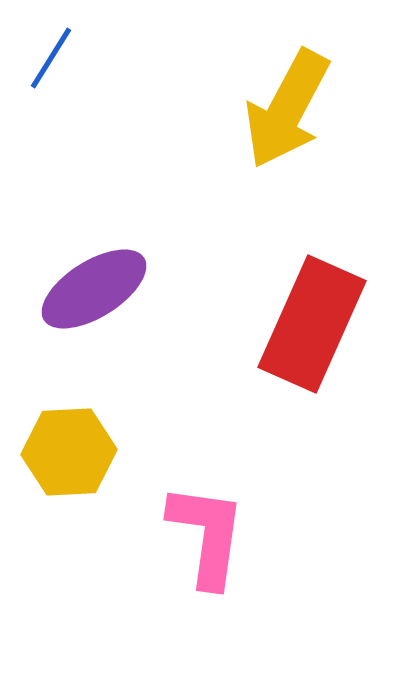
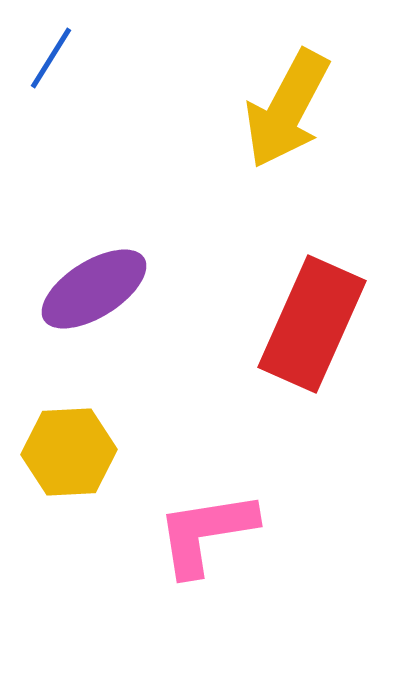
pink L-shape: moved 1 px left, 2 px up; rotated 107 degrees counterclockwise
